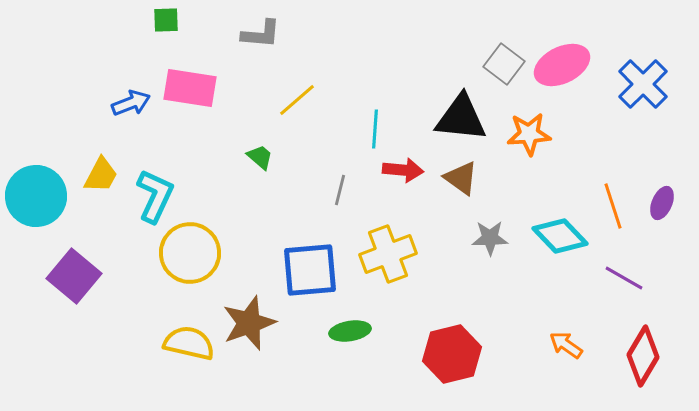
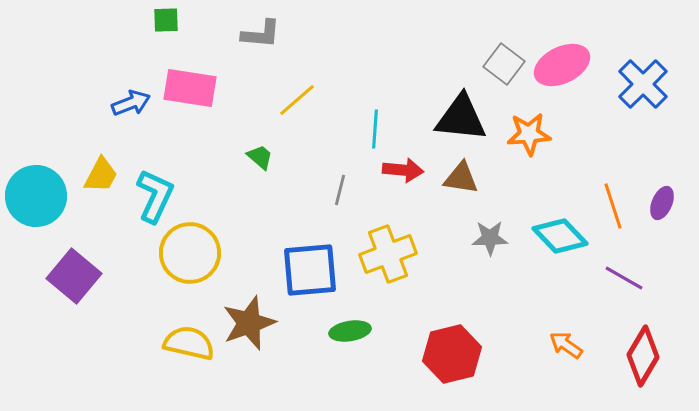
brown triangle: rotated 27 degrees counterclockwise
